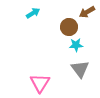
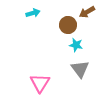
cyan arrow: rotated 16 degrees clockwise
brown circle: moved 1 px left, 2 px up
cyan star: rotated 16 degrees clockwise
